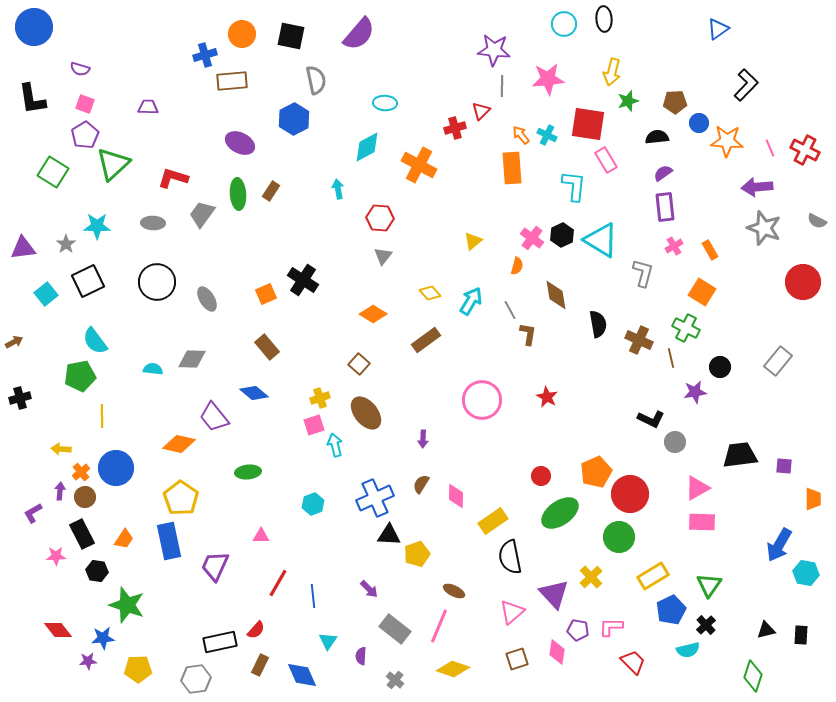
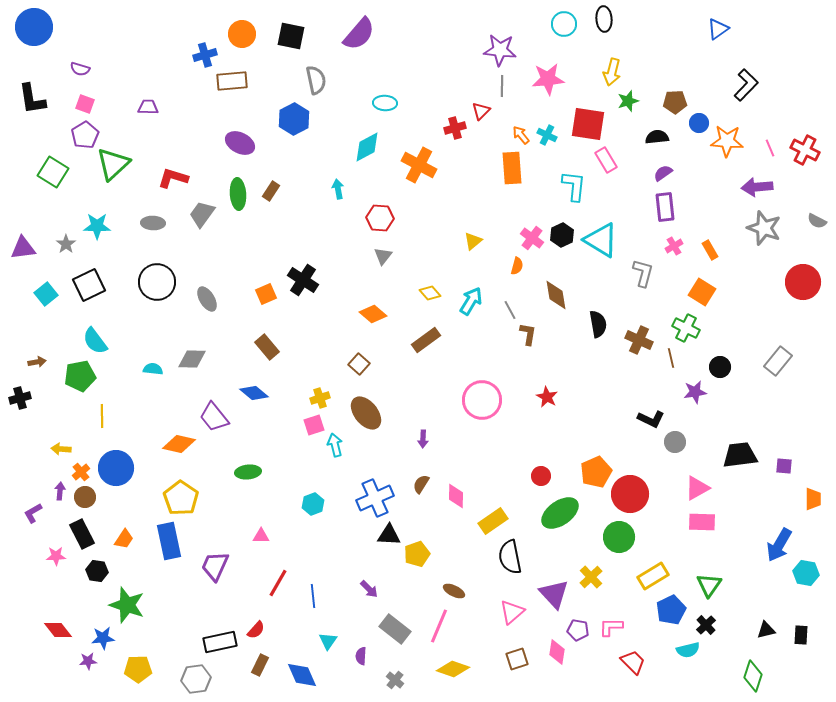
purple star at (494, 50): moved 6 px right
black square at (88, 281): moved 1 px right, 4 px down
orange diamond at (373, 314): rotated 8 degrees clockwise
brown arrow at (14, 342): moved 23 px right, 20 px down; rotated 18 degrees clockwise
